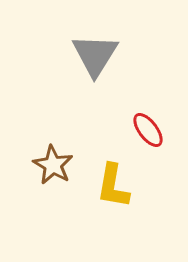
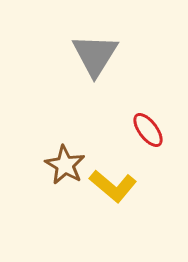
brown star: moved 12 px right
yellow L-shape: rotated 60 degrees counterclockwise
